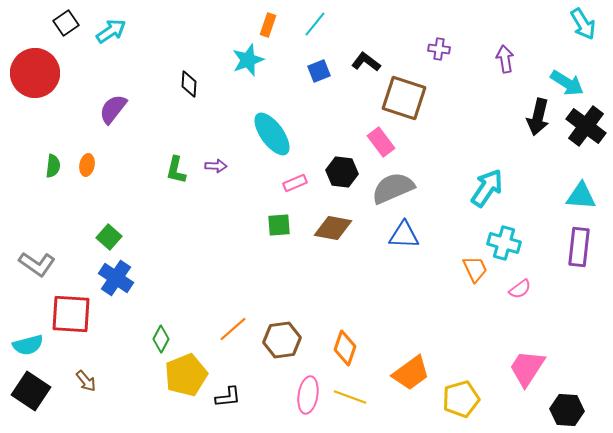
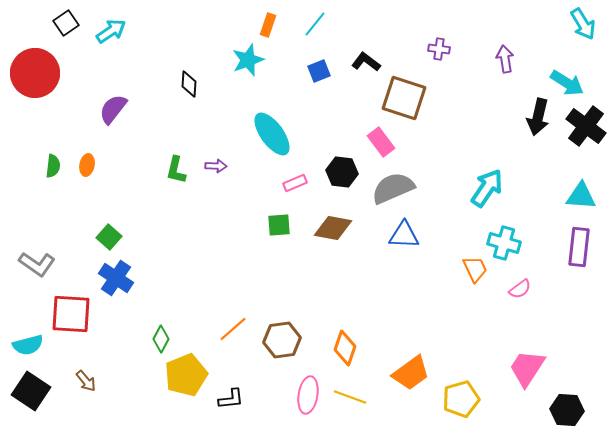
black L-shape at (228, 397): moved 3 px right, 2 px down
